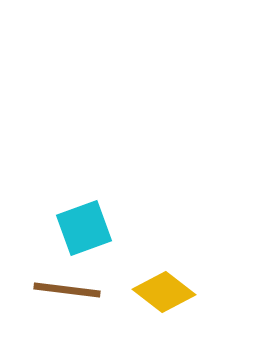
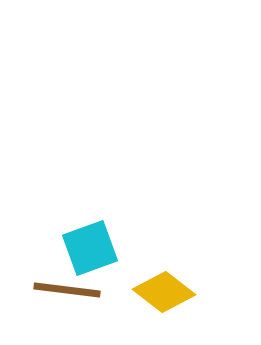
cyan square: moved 6 px right, 20 px down
